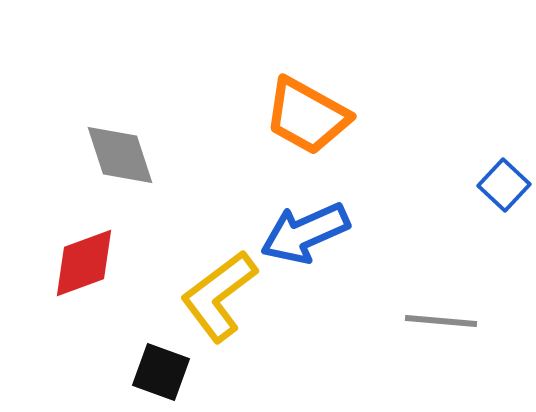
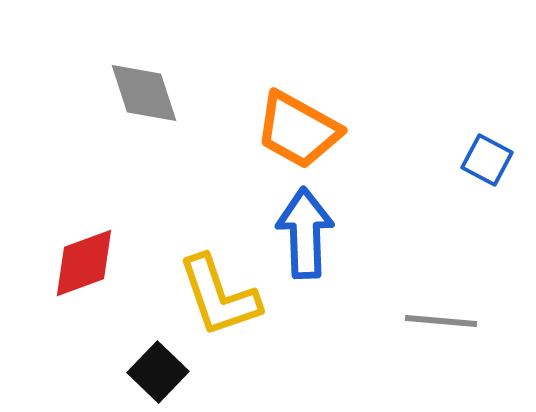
orange trapezoid: moved 9 px left, 14 px down
gray diamond: moved 24 px right, 62 px up
blue square: moved 17 px left, 25 px up; rotated 15 degrees counterclockwise
blue arrow: rotated 112 degrees clockwise
yellow L-shape: rotated 72 degrees counterclockwise
black square: moved 3 px left; rotated 24 degrees clockwise
